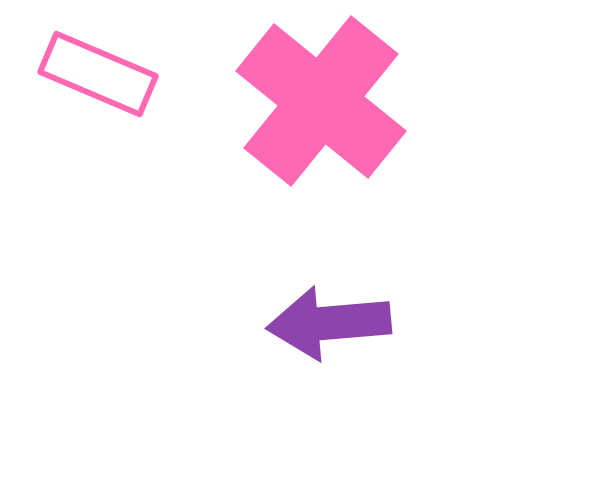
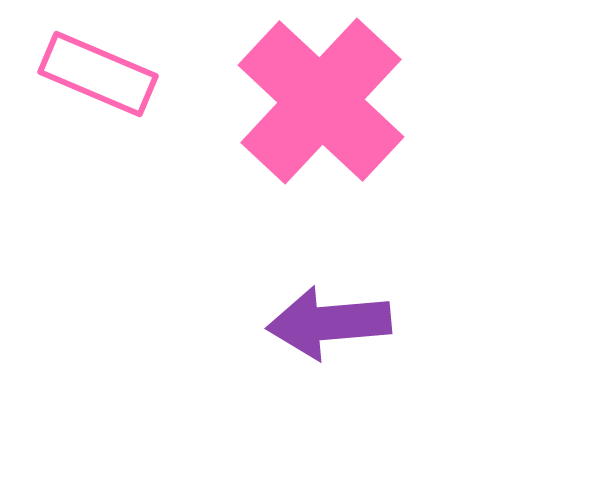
pink cross: rotated 4 degrees clockwise
